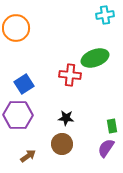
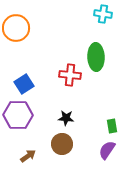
cyan cross: moved 2 px left, 1 px up; rotated 18 degrees clockwise
green ellipse: moved 1 px right, 1 px up; rotated 72 degrees counterclockwise
purple semicircle: moved 1 px right, 2 px down
